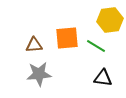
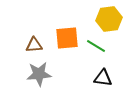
yellow hexagon: moved 1 px left, 1 px up
